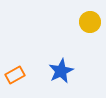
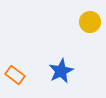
orange rectangle: rotated 66 degrees clockwise
